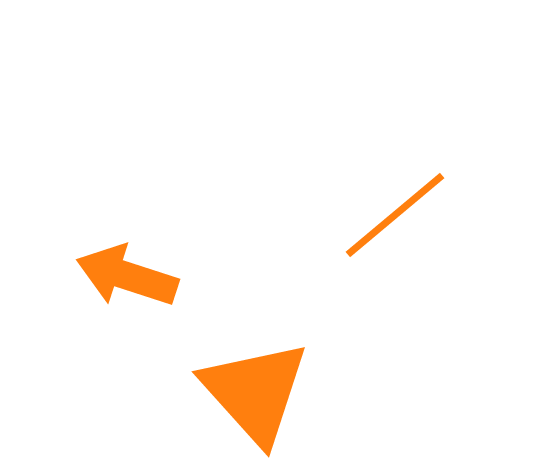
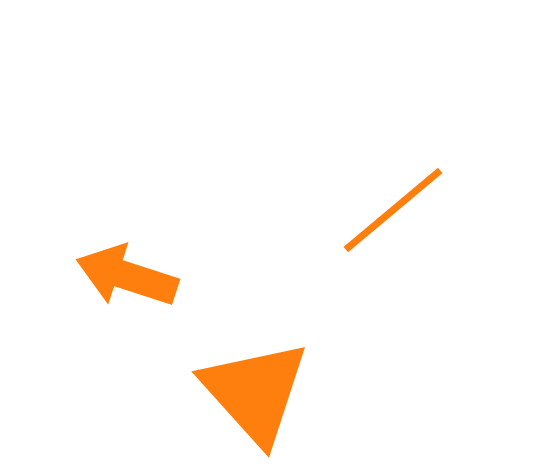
orange line: moved 2 px left, 5 px up
